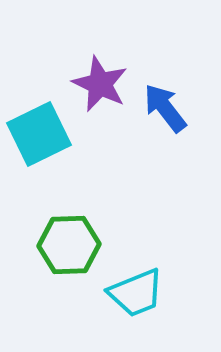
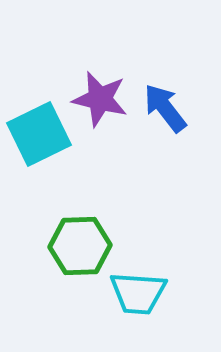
purple star: moved 15 px down; rotated 12 degrees counterclockwise
green hexagon: moved 11 px right, 1 px down
cyan trapezoid: moved 2 px right; rotated 26 degrees clockwise
